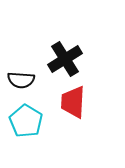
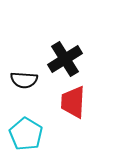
black semicircle: moved 3 px right
cyan pentagon: moved 13 px down
